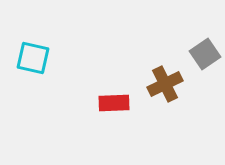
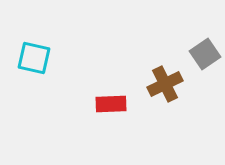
cyan square: moved 1 px right
red rectangle: moved 3 px left, 1 px down
